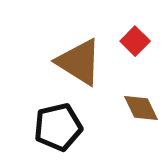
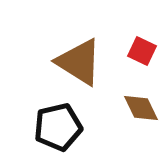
red square: moved 7 px right, 10 px down; rotated 20 degrees counterclockwise
